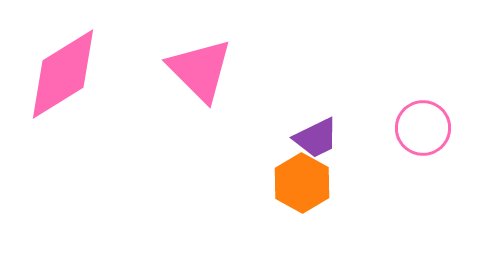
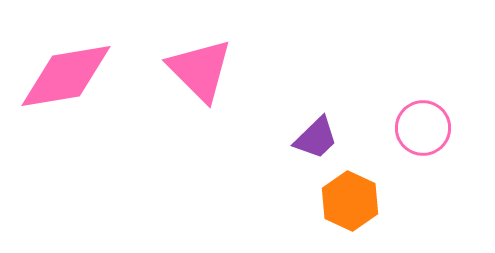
pink diamond: moved 3 px right, 2 px down; rotated 22 degrees clockwise
purple trapezoid: rotated 18 degrees counterclockwise
orange hexagon: moved 48 px right, 18 px down; rotated 4 degrees counterclockwise
